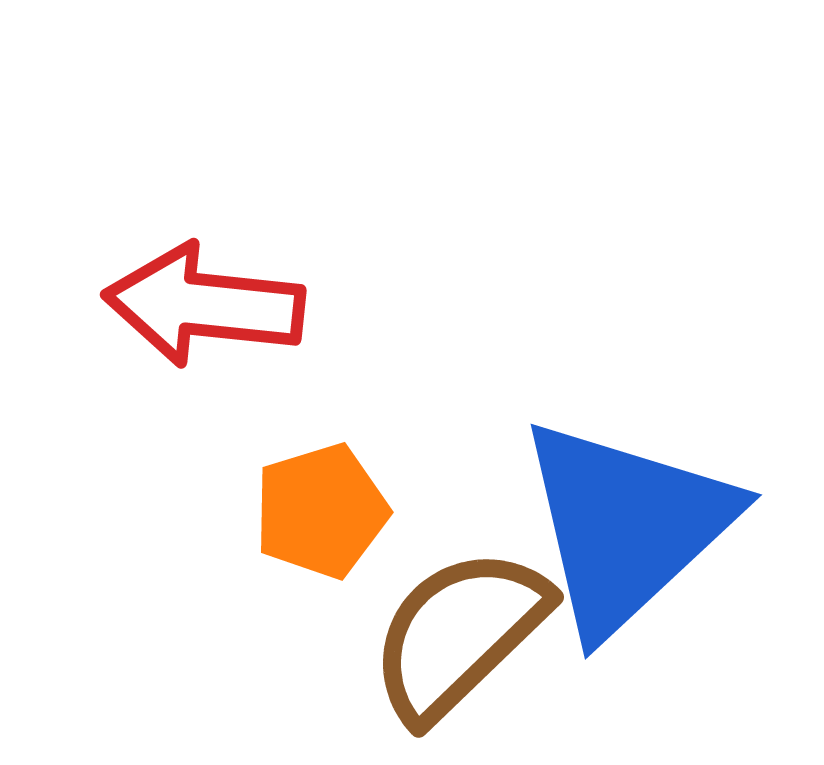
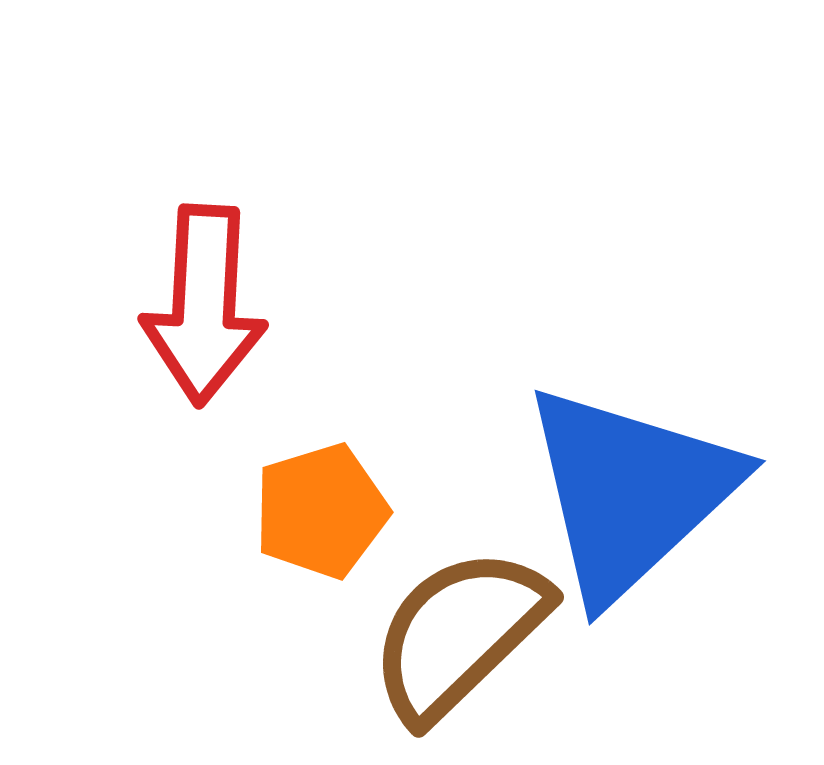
red arrow: rotated 93 degrees counterclockwise
blue triangle: moved 4 px right, 34 px up
